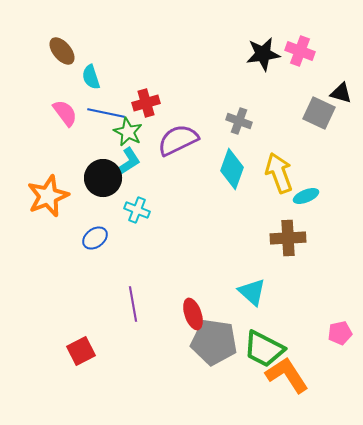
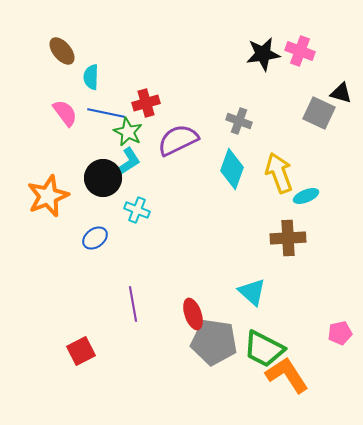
cyan semicircle: rotated 20 degrees clockwise
